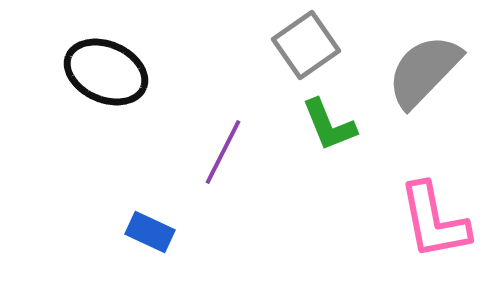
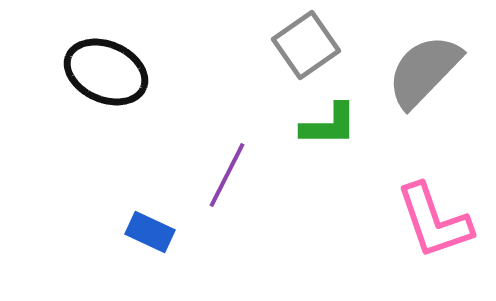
green L-shape: rotated 68 degrees counterclockwise
purple line: moved 4 px right, 23 px down
pink L-shape: rotated 8 degrees counterclockwise
